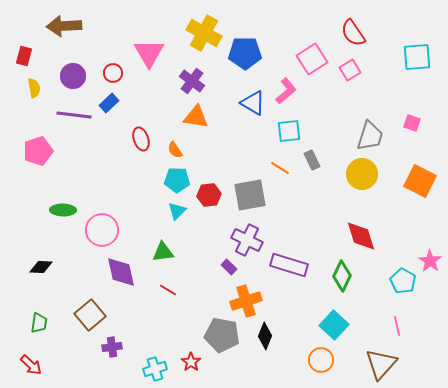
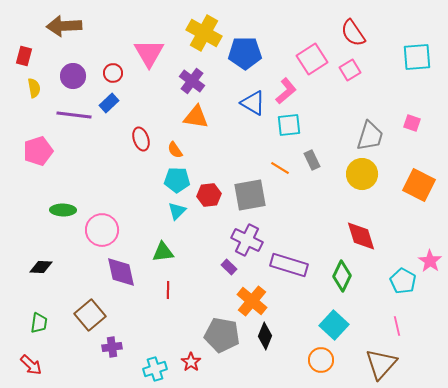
cyan square at (289, 131): moved 6 px up
orange square at (420, 181): moved 1 px left, 4 px down
red line at (168, 290): rotated 60 degrees clockwise
orange cross at (246, 301): moved 6 px right; rotated 32 degrees counterclockwise
